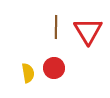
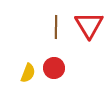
red triangle: moved 1 px right, 6 px up
yellow semicircle: rotated 30 degrees clockwise
